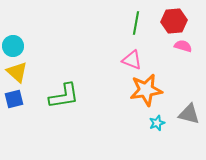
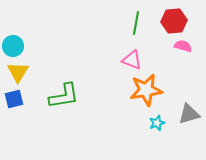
yellow triangle: moved 1 px right; rotated 20 degrees clockwise
gray triangle: rotated 30 degrees counterclockwise
